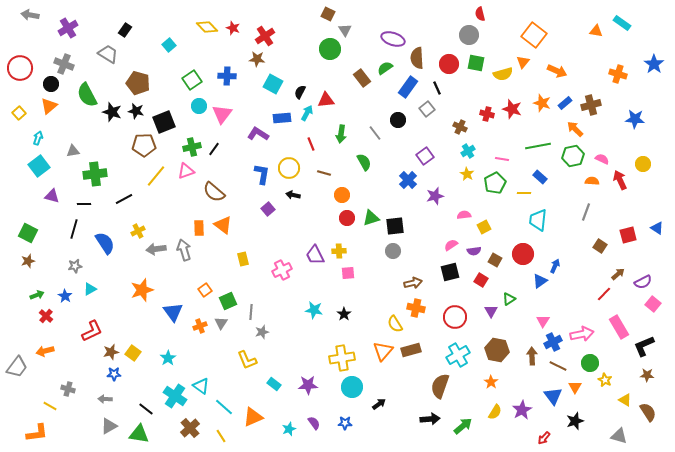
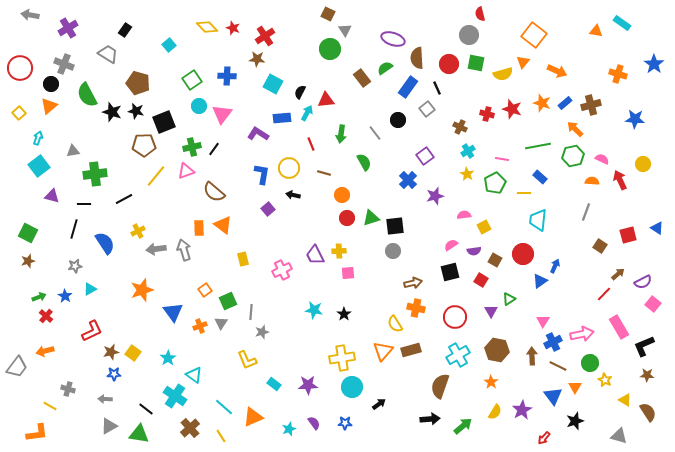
green arrow at (37, 295): moved 2 px right, 2 px down
cyan triangle at (201, 386): moved 7 px left, 11 px up
